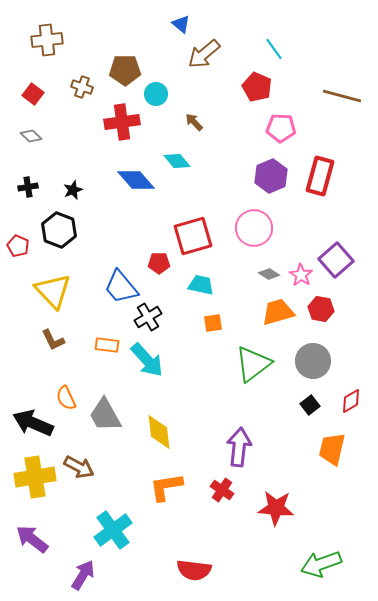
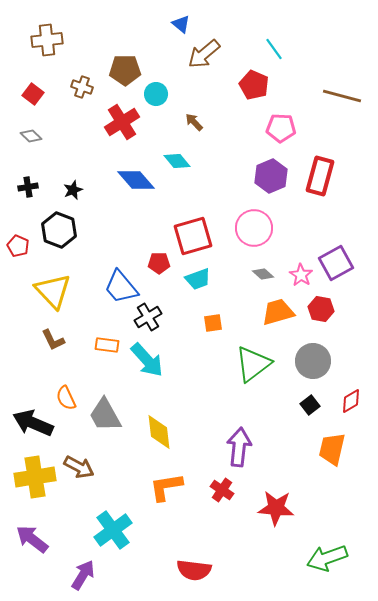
red pentagon at (257, 87): moved 3 px left, 2 px up
red cross at (122, 122): rotated 24 degrees counterclockwise
purple square at (336, 260): moved 3 px down; rotated 12 degrees clockwise
gray diamond at (269, 274): moved 6 px left; rotated 10 degrees clockwise
cyan trapezoid at (201, 285): moved 3 px left, 6 px up; rotated 148 degrees clockwise
green arrow at (321, 564): moved 6 px right, 6 px up
